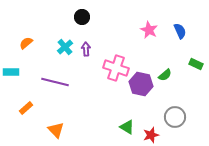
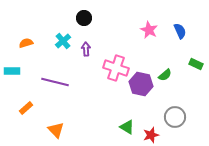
black circle: moved 2 px right, 1 px down
orange semicircle: rotated 24 degrees clockwise
cyan cross: moved 2 px left, 6 px up
cyan rectangle: moved 1 px right, 1 px up
